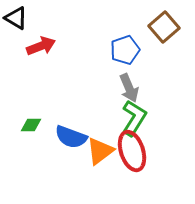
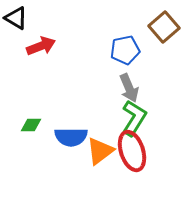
blue pentagon: rotated 8 degrees clockwise
blue semicircle: rotated 20 degrees counterclockwise
